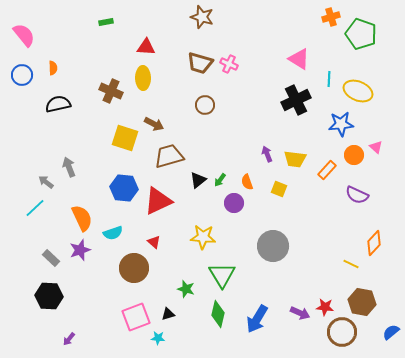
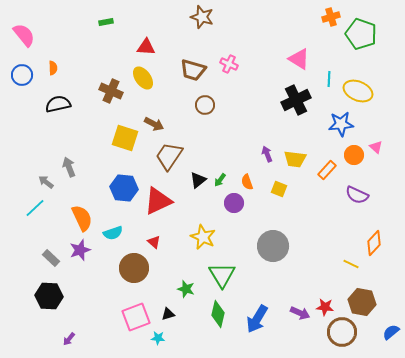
brown trapezoid at (200, 63): moved 7 px left, 7 px down
yellow ellipse at (143, 78): rotated 35 degrees counterclockwise
brown trapezoid at (169, 156): rotated 40 degrees counterclockwise
yellow star at (203, 237): rotated 20 degrees clockwise
